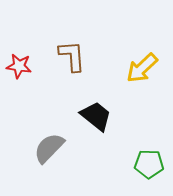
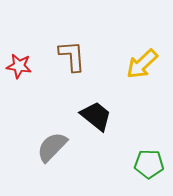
yellow arrow: moved 4 px up
gray semicircle: moved 3 px right, 1 px up
